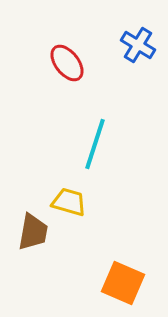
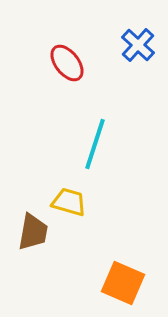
blue cross: rotated 12 degrees clockwise
